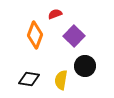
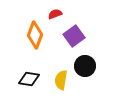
purple square: rotated 10 degrees clockwise
